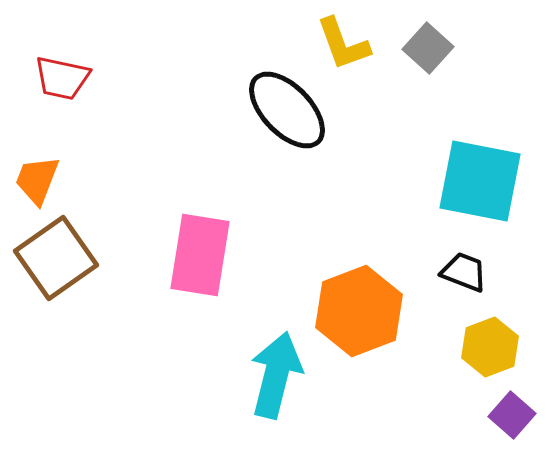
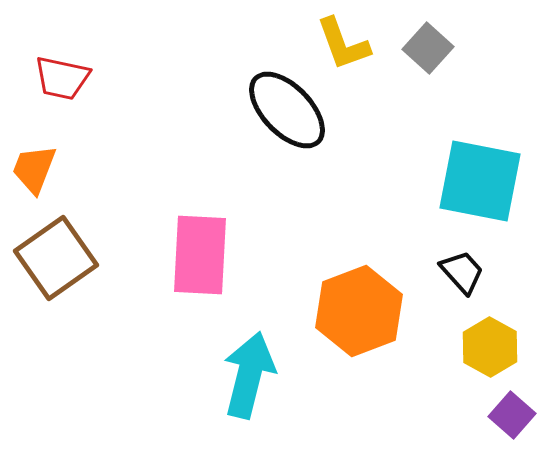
orange trapezoid: moved 3 px left, 11 px up
pink rectangle: rotated 6 degrees counterclockwise
black trapezoid: moved 2 px left; rotated 27 degrees clockwise
yellow hexagon: rotated 10 degrees counterclockwise
cyan arrow: moved 27 px left
